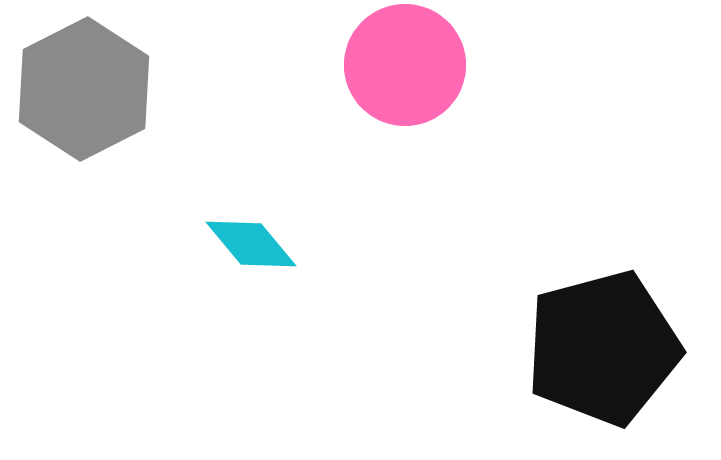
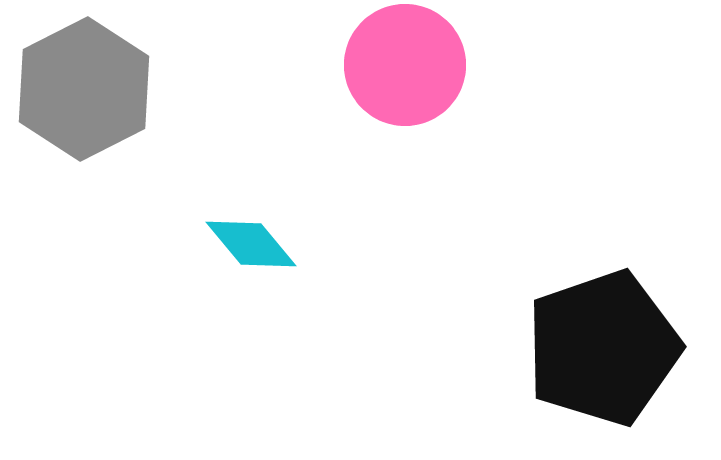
black pentagon: rotated 4 degrees counterclockwise
